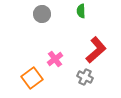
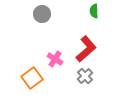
green semicircle: moved 13 px right
red L-shape: moved 10 px left, 1 px up
pink cross: rotated 21 degrees counterclockwise
gray cross: moved 1 px up; rotated 21 degrees clockwise
